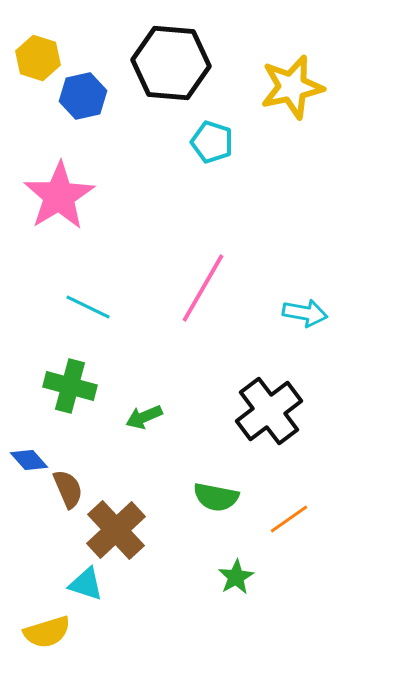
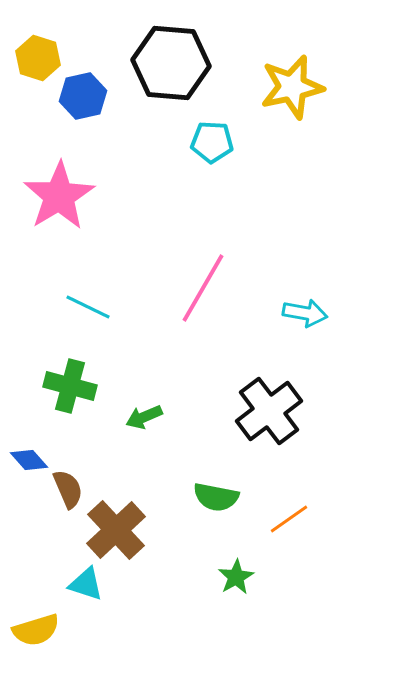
cyan pentagon: rotated 15 degrees counterclockwise
yellow semicircle: moved 11 px left, 2 px up
